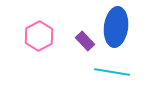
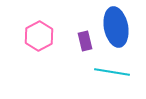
blue ellipse: rotated 18 degrees counterclockwise
purple rectangle: rotated 30 degrees clockwise
